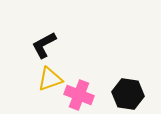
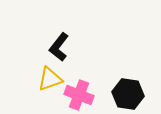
black L-shape: moved 15 px right, 2 px down; rotated 24 degrees counterclockwise
